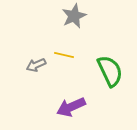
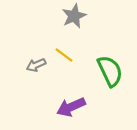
yellow line: rotated 24 degrees clockwise
